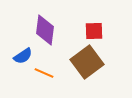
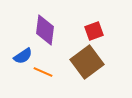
red square: rotated 18 degrees counterclockwise
orange line: moved 1 px left, 1 px up
